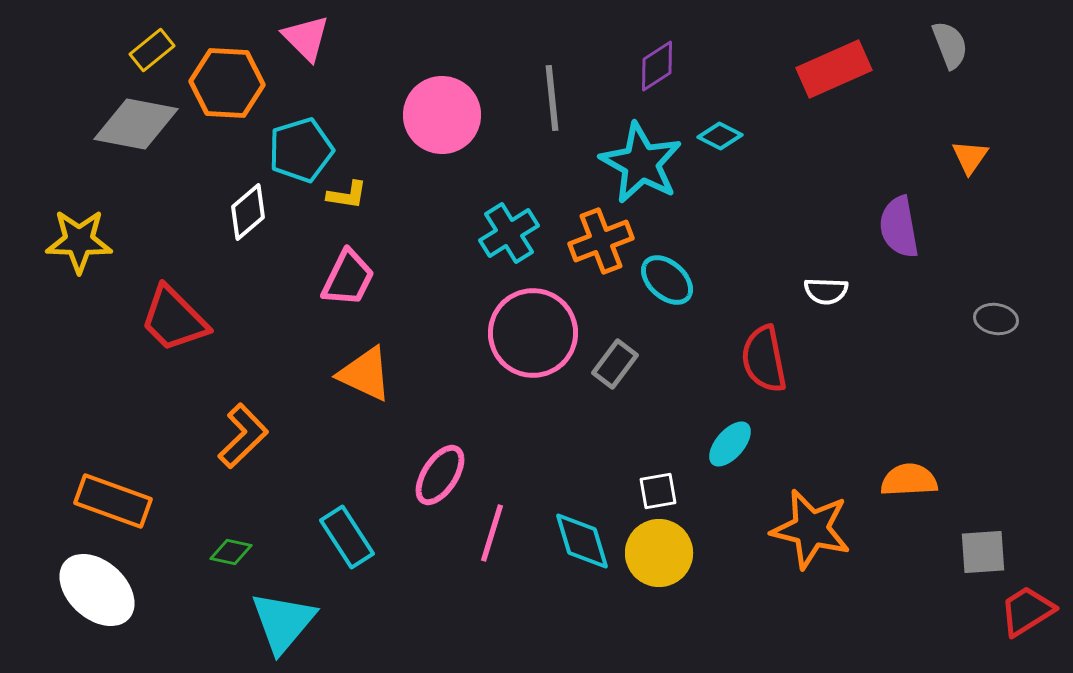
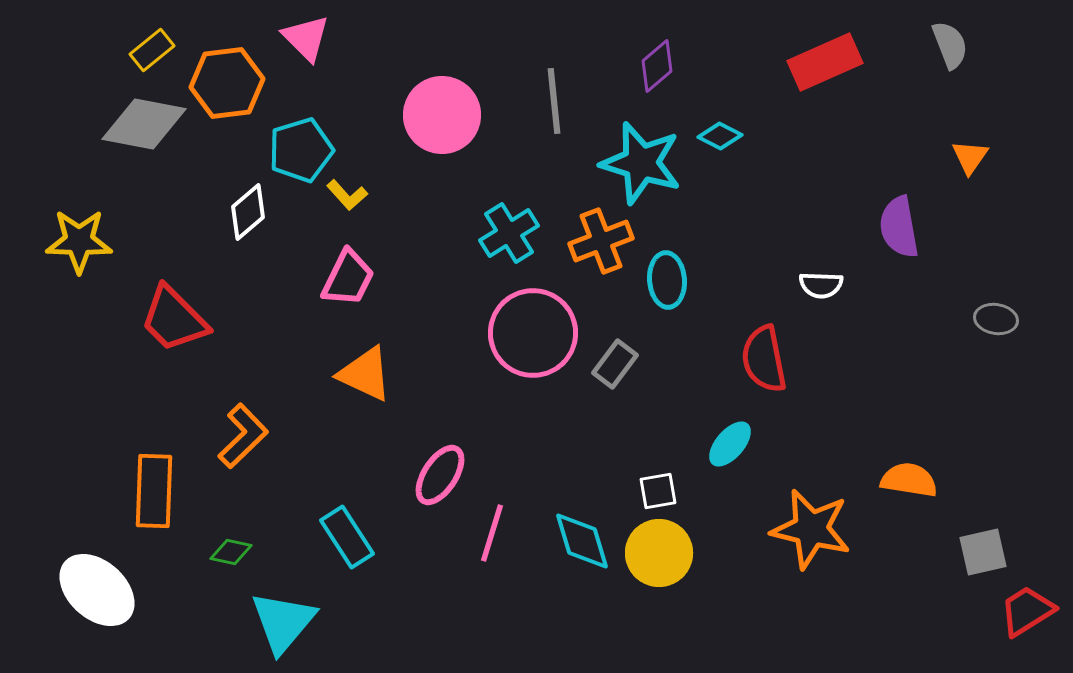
purple diamond at (657, 66): rotated 8 degrees counterclockwise
red rectangle at (834, 69): moved 9 px left, 7 px up
orange hexagon at (227, 83): rotated 10 degrees counterclockwise
gray line at (552, 98): moved 2 px right, 3 px down
gray diamond at (136, 124): moved 8 px right
cyan star at (641, 163): rotated 12 degrees counterclockwise
yellow L-shape at (347, 195): rotated 39 degrees clockwise
cyan ellipse at (667, 280): rotated 44 degrees clockwise
white semicircle at (826, 291): moved 5 px left, 6 px up
orange semicircle at (909, 480): rotated 12 degrees clockwise
orange rectangle at (113, 501): moved 41 px right, 10 px up; rotated 72 degrees clockwise
gray square at (983, 552): rotated 9 degrees counterclockwise
